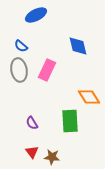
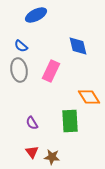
pink rectangle: moved 4 px right, 1 px down
